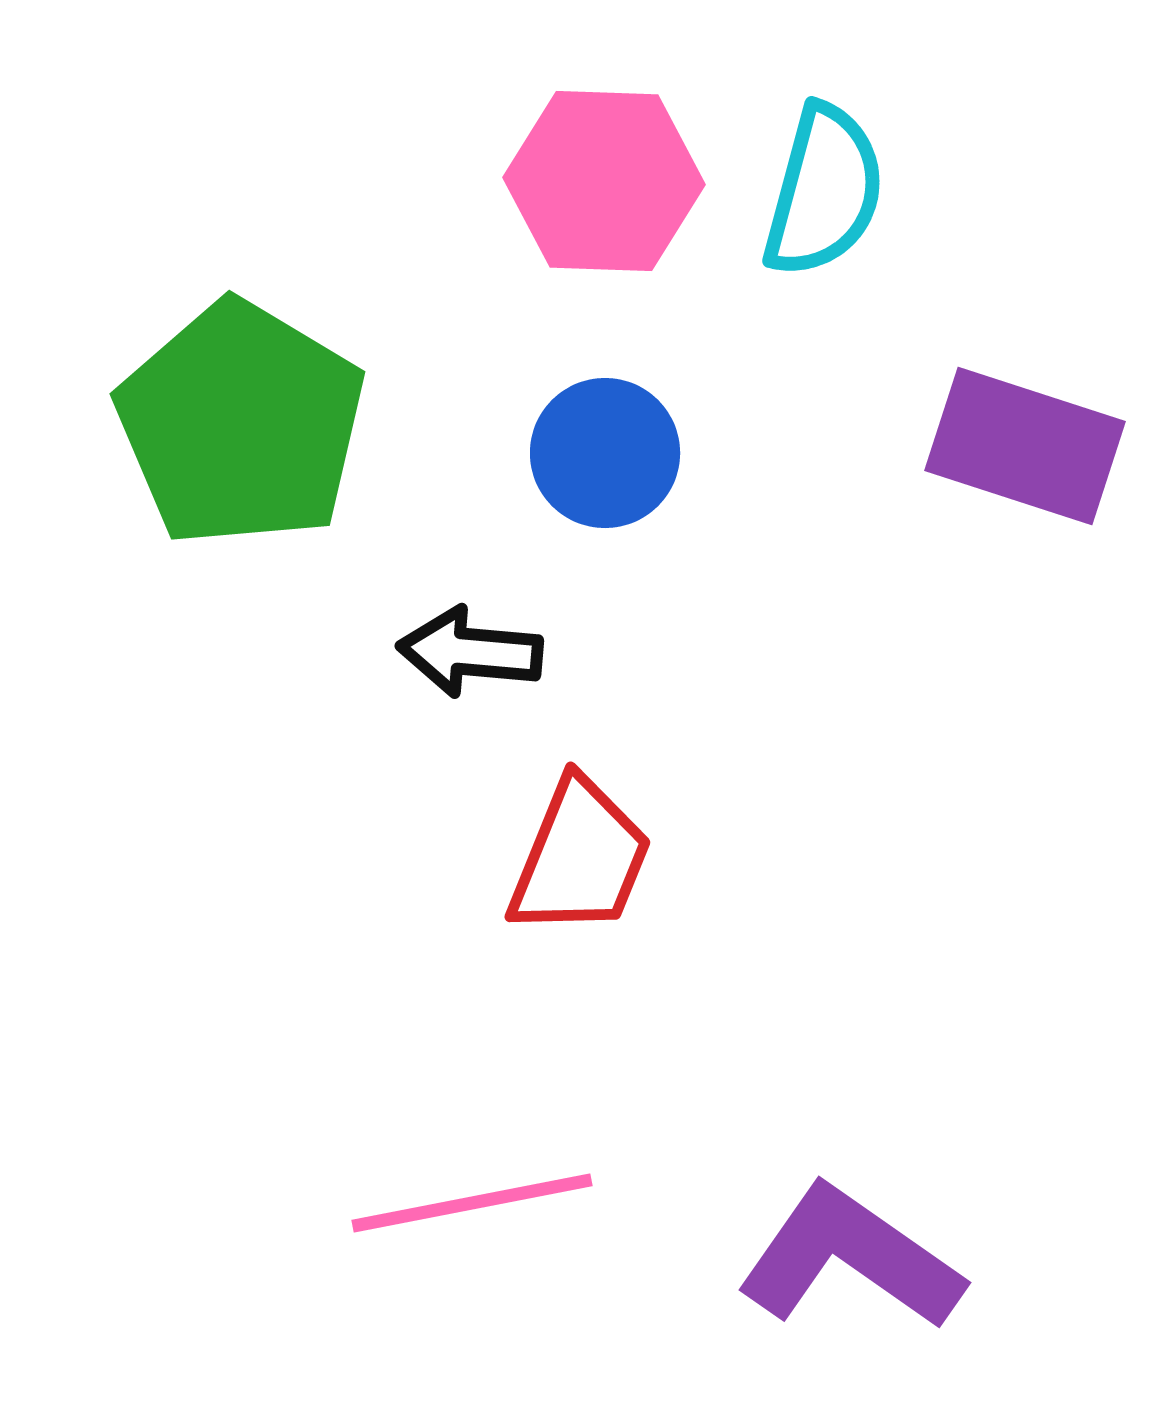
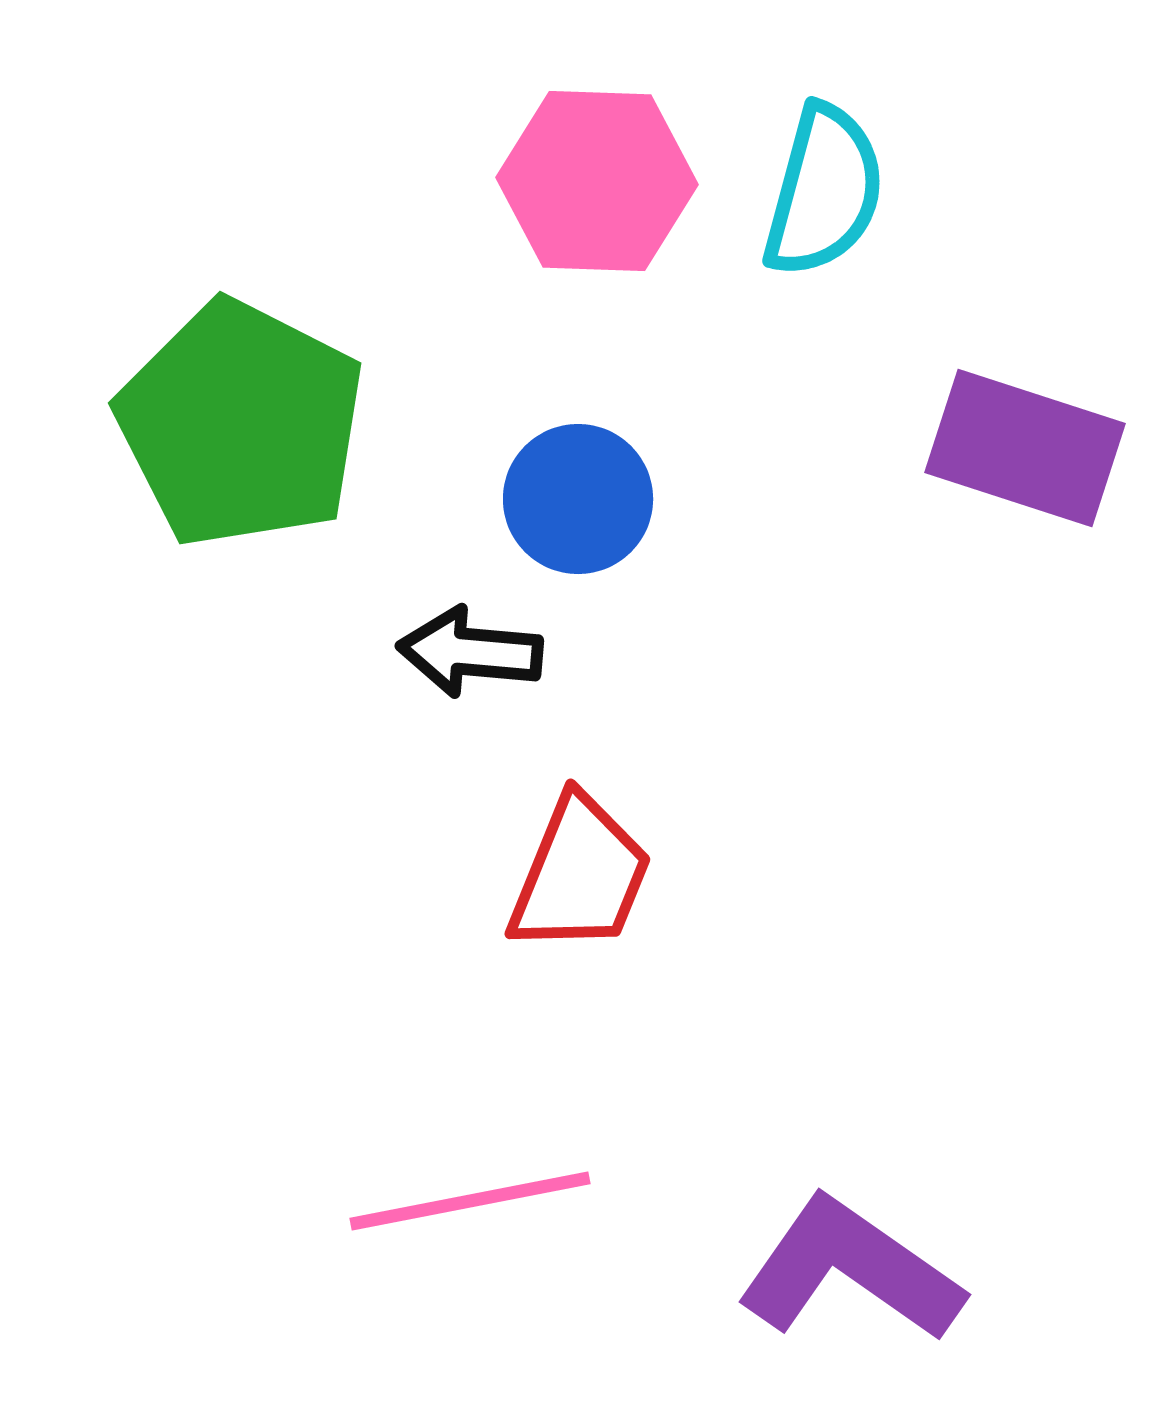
pink hexagon: moved 7 px left
green pentagon: rotated 4 degrees counterclockwise
purple rectangle: moved 2 px down
blue circle: moved 27 px left, 46 px down
red trapezoid: moved 17 px down
pink line: moved 2 px left, 2 px up
purple L-shape: moved 12 px down
